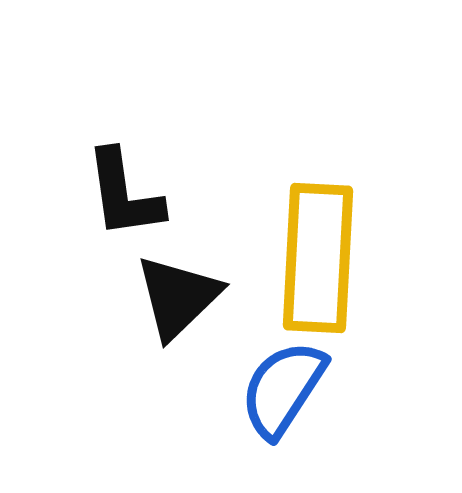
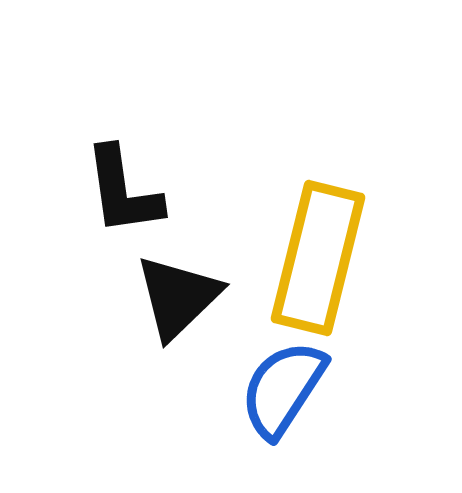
black L-shape: moved 1 px left, 3 px up
yellow rectangle: rotated 11 degrees clockwise
